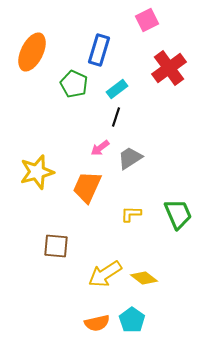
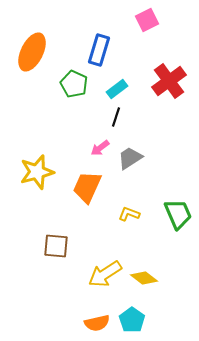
red cross: moved 13 px down
yellow L-shape: moved 2 px left; rotated 20 degrees clockwise
